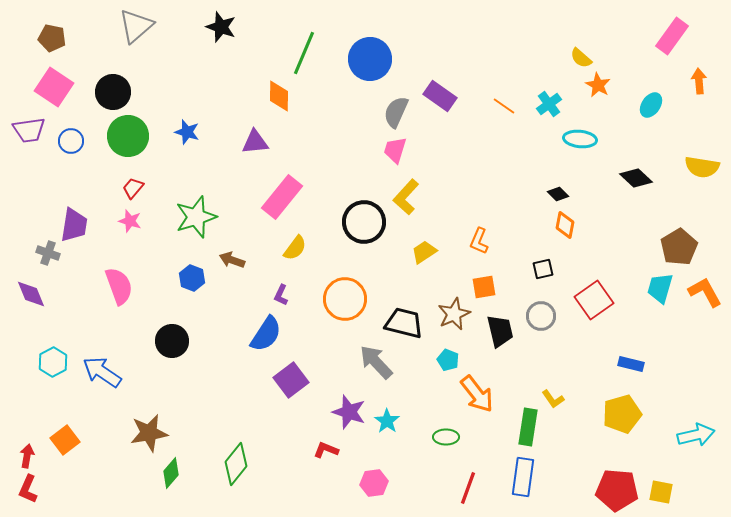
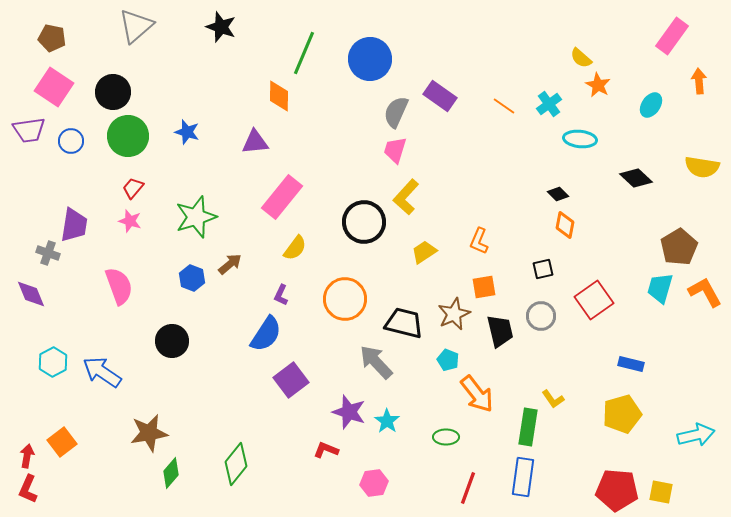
brown arrow at (232, 260): moved 2 px left, 4 px down; rotated 120 degrees clockwise
orange square at (65, 440): moved 3 px left, 2 px down
